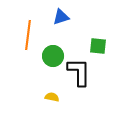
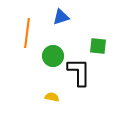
orange line: moved 1 px left, 2 px up
